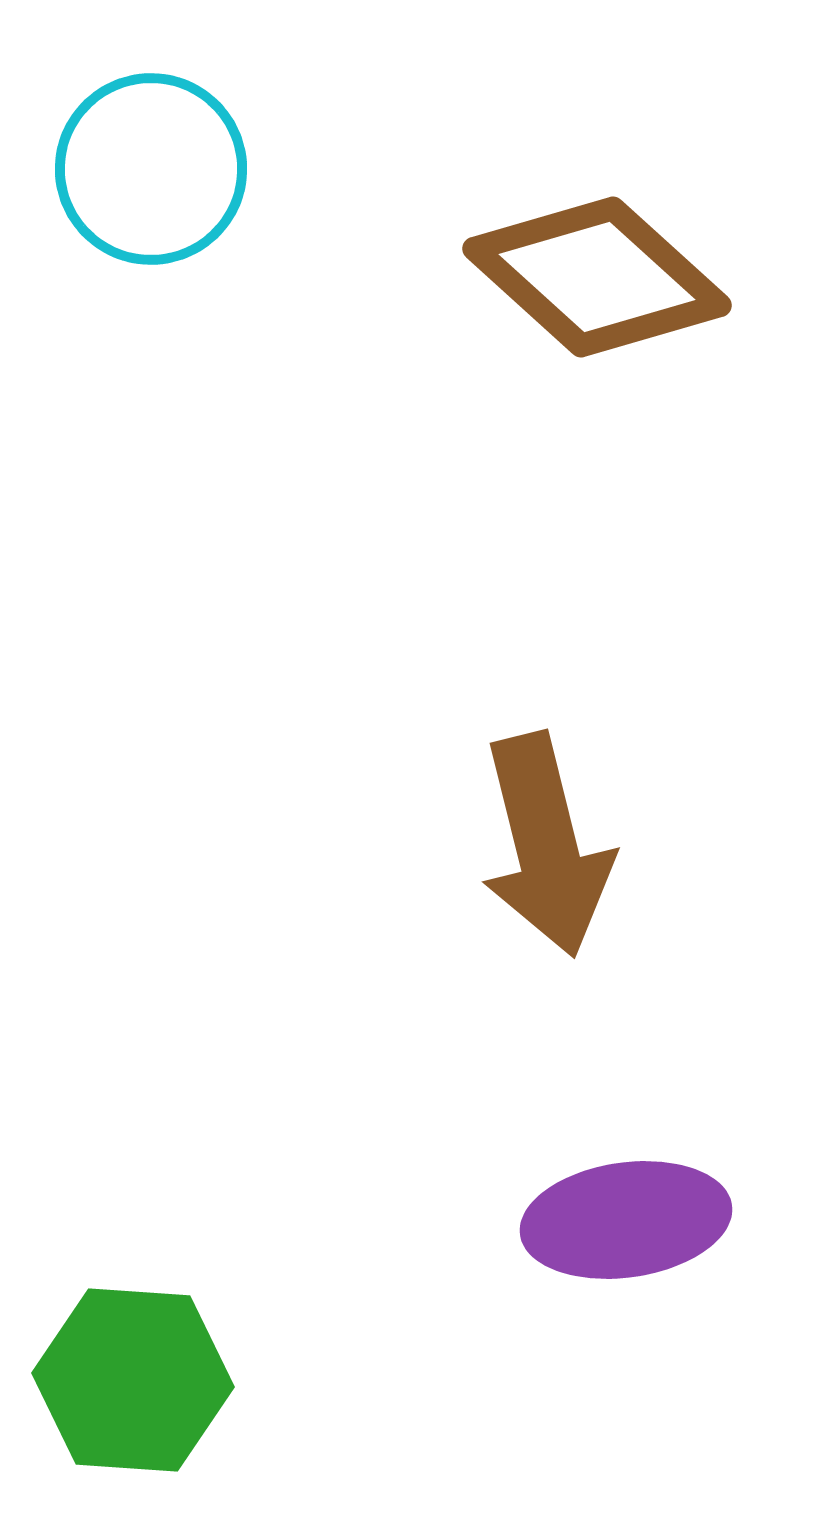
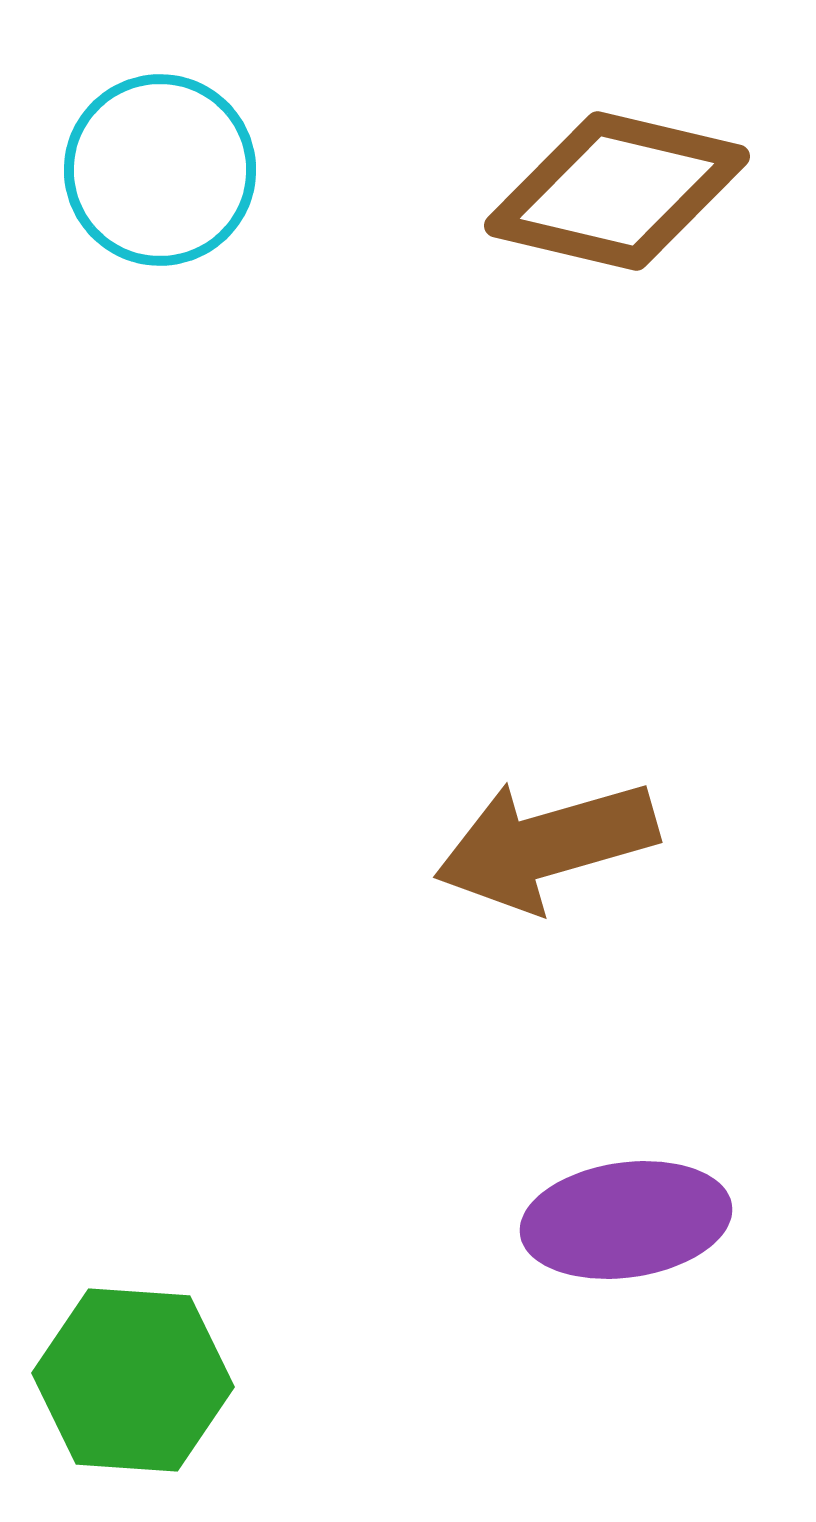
cyan circle: moved 9 px right, 1 px down
brown diamond: moved 20 px right, 86 px up; rotated 29 degrees counterclockwise
brown arrow: rotated 88 degrees clockwise
